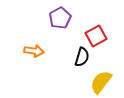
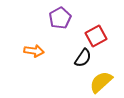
black semicircle: moved 1 px right, 1 px down; rotated 18 degrees clockwise
yellow semicircle: rotated 10 degrees clockwise
